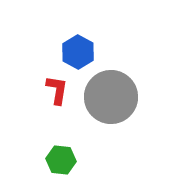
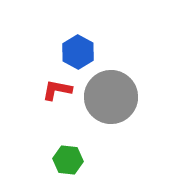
red L-shape: rotated 88 degrees counterclockwise
green hexagon: moved 7 px right
